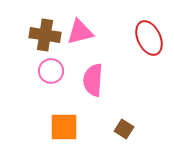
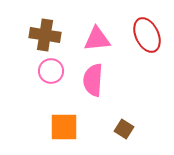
pink triangle: moved 17 px right, 7 px down; rotated 8 degrees clockwise
red ellipse: moved 2 px left, 3 px up
